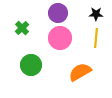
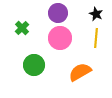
black star: rotated 24 degrees clockwise
green circle: moved 3 px right
